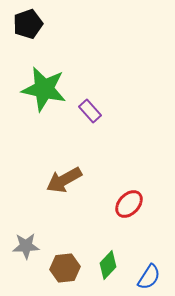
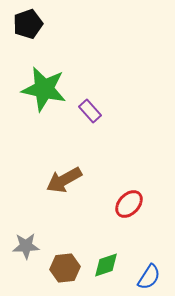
green diamond: moved 2 px left; rotated 28 degrees clockwise
